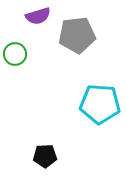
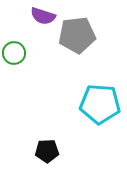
purple semicircle: moved 5 px right; rotated 35 degrees clockwise
green circle: moved 1 px left, 1 px up
black pentagon: moved 2 px right, 5 px up
